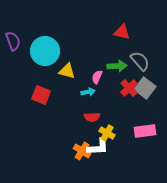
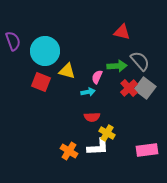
red square: moved 13 px up
pink rectangle: moved 2 px right, 19 px down
orange cross: moved 13 px left
